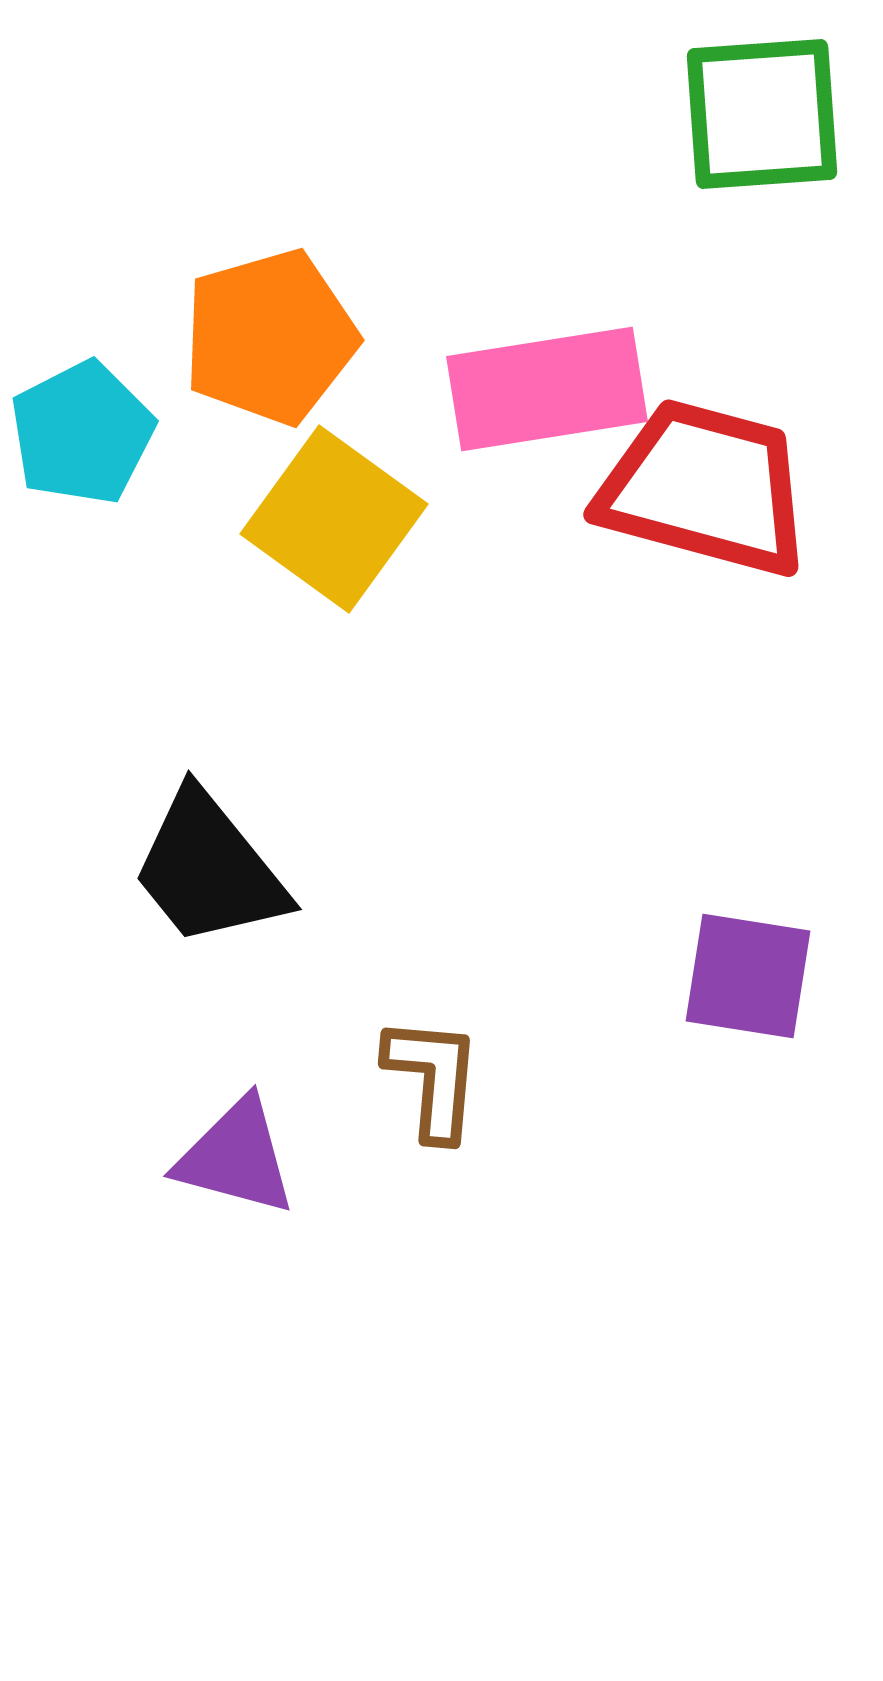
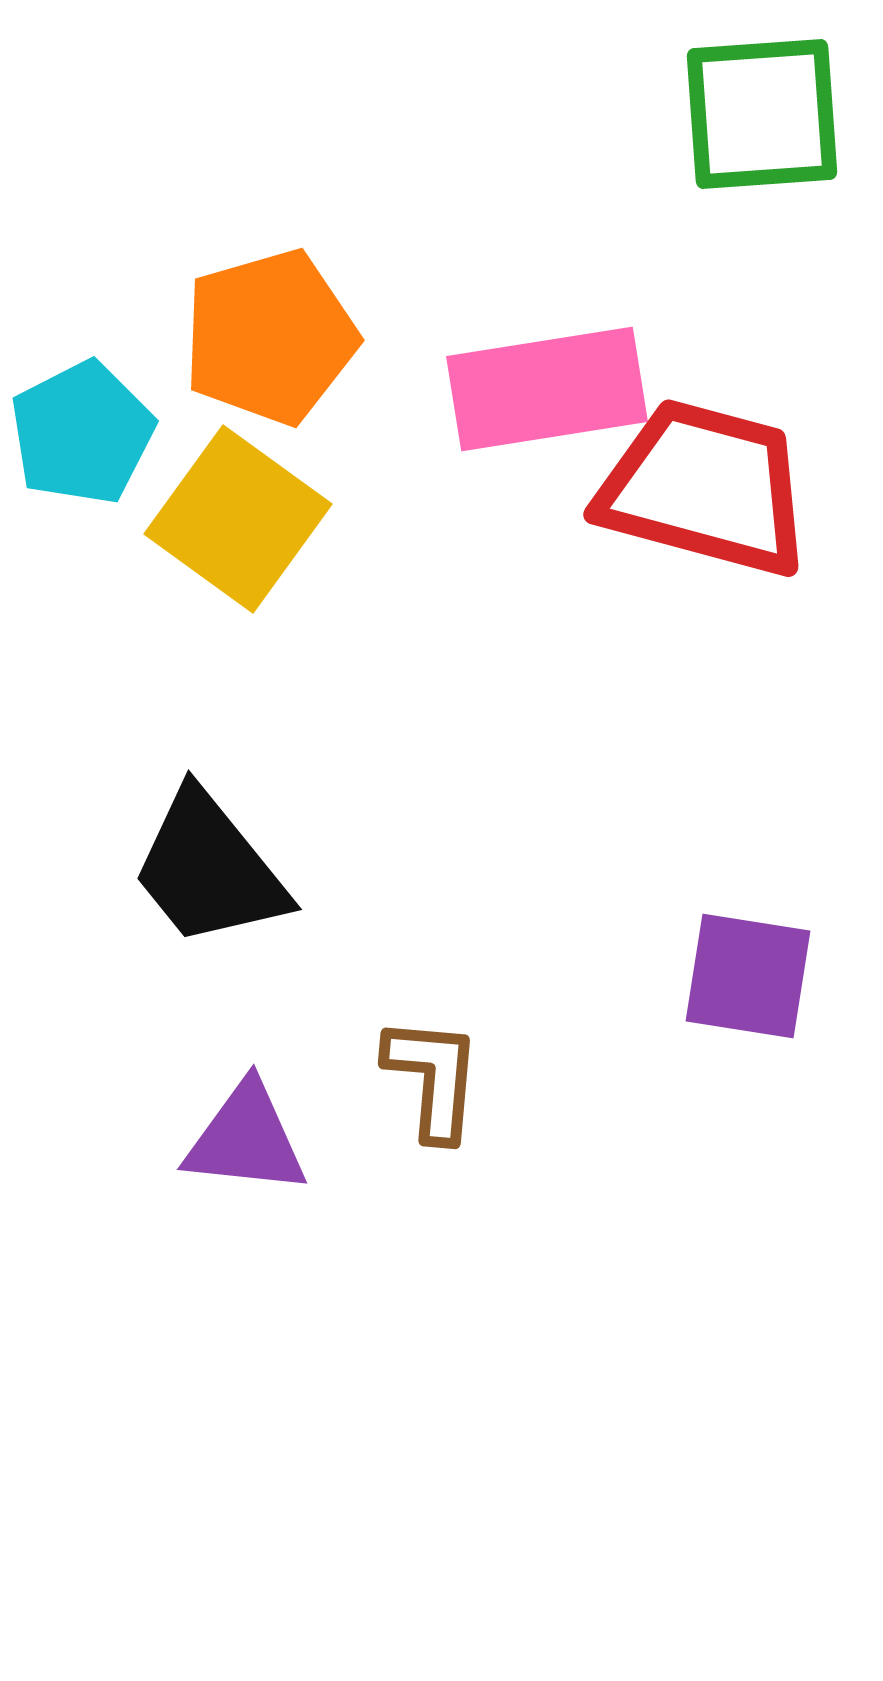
yellow square: moved 96 px left
purple triangle: moved 10 px right, 18 px up; rotated 9 degrees counterclockwise
